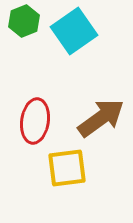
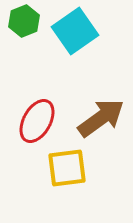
cyan square: moved 1 px right
red ellipse: moved 2 px right; rotated 21 degrees clockwise
